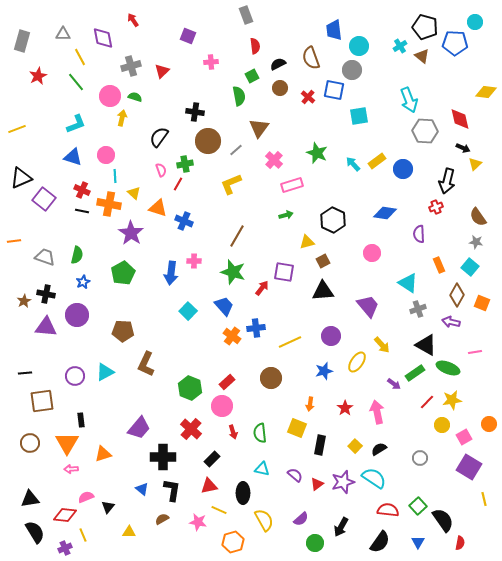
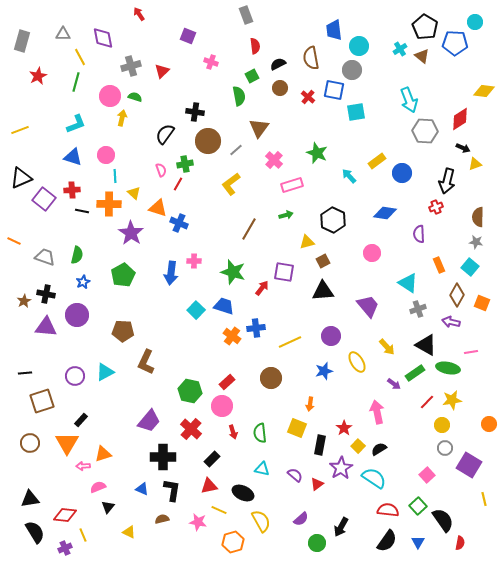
red arrow at (133, 20): moved 6 px right, 6 px up
black pentagon at (425, 27): rotated 15 degrees clockwise
cyan cross at (400, 46): moved 3 px down
brown semicircle at (311, 58): rotated 10 degrees clockwise
pink cross at (211, 62): rotated 24 degrees clockwise
green line at (76, 82): rotated 54 degrees clockwise
yellow diamond at (486, 92): moved 2 px left, 1 px up
cyan square at (359, 116): moved 3 px left, 4 px up
red diamond at (460, 119): rotated 70 degrees clockwise
yellow line at (17, 129): moved 3 px right, 1 px down
black semicircle at (159, 137): moved 6 px right, 3 px up
cyan arrow at (353, 164): moved 4 px left, 12 px down
yellow triangle at (475, 164): rotated 24 degrees clockwise
blue circle at (403, 169): moved 1 px left, 4 px down
yellow L-shape at (231, 184): rotated 15 degrees counterclockwise
red cross at (82, 190): moved 10 px left; rotated 28 degrees counterclockwise
orange cross at (109, 204): rotated 10 degrees counterclockwise
brown semicircle at (478, 217): rotated 36 degrees clockwise
blue cross at (184, 221): moved 5 px left, 2 px down
brown line at (237, 236): moved 12 px right, 7 px up
orange line at (14, 241): rotated 32 degrees clockwise
green pentagon at (123, 273): moved 2 px down
blue trapezoid at (224, 306): rotated 30 degrees counterclockwise
cyan square at (188, 311): moved 8 px right, 1 px up
yellow arrow at (382, 345): moved 5 px right, 2 px down
pink line at (475, 352): moved 4 px left
yellow ellipse at (357, 362): rotated 65 degrees counterclockwise
brown L-shape at (146, 364): moved 2 px up
green ellipse at (448, 368): rotated 10 degrees counterclockwise
green hexagon at (190, 388): moved 3 px down; rotated 10 degrees counterclockwise
brown square at (42, 401): rotated 10 degrees counterclockwise
red star at (345, 408): moved 1 px left, 20 px down
black rectangle at (81, 420): rotated 48 degrees clockwise
purple trapezoid at (139, 428): moved 10 px right, 7 px up
pink square at (464, 437): moved 37 px left, 38 px down; rotated 14 degrees counterclockwise
yellow square at (355, 446): moved 3 px right
gray circle at (420, 458): moved 25 px right, 10 px up
purple square at (469, 467): moved 2 px up
pink arrow at (71, 469): moved 12 px right, 3 px up
purple star at (343, 482): moved 2 px left, 14 px up; rotated 15 degrees counterclockwise
blue triangle at (142, 489): rotated 16 degrees counterclockwise
black ellipse at (243, 493): rotated 65 degrees counterclockwise
pink semicircle at (86, 497): moved 12 px right, 10 px up
brown semicircle at (162, 519): rotated 16 degrees clockwise
yellow semicircle at (264, 520): moved 3 px left, 1 px down
yellow triangle at (129, 532): rotated 24 degrees clockwise
black semicircle at (380, 542): moved 7 px right, 1 px up
green circle at (315, 543): moved 2 px right
